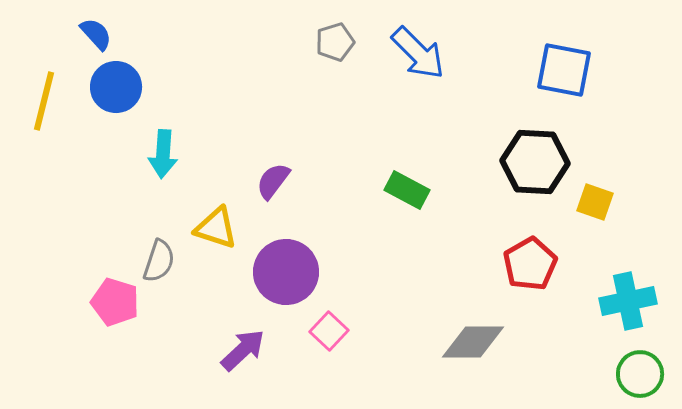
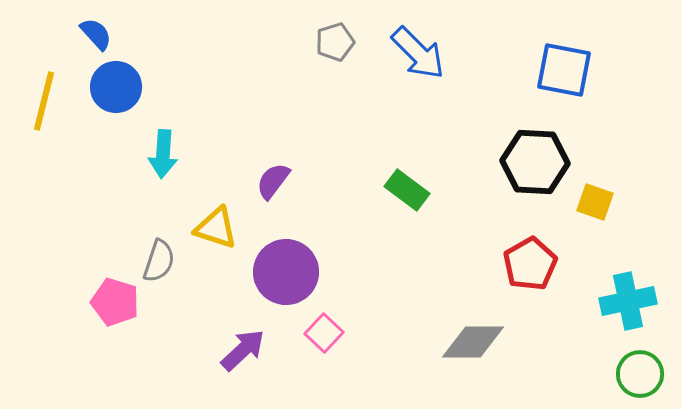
green rectangle: rotated 9 degrees clockwise
pink square: moved 5 px left, 2 px down
